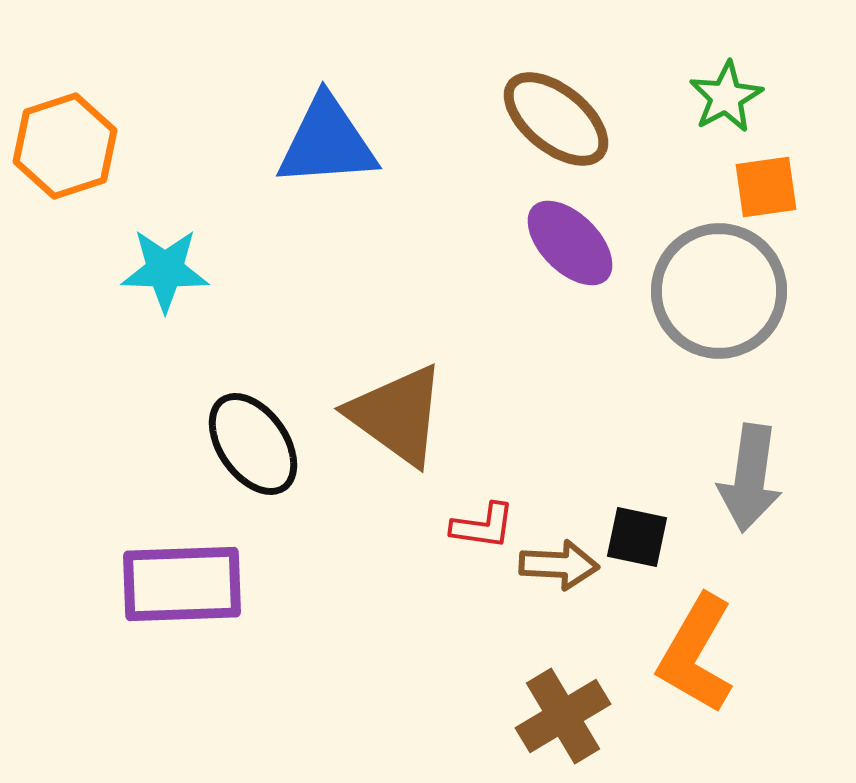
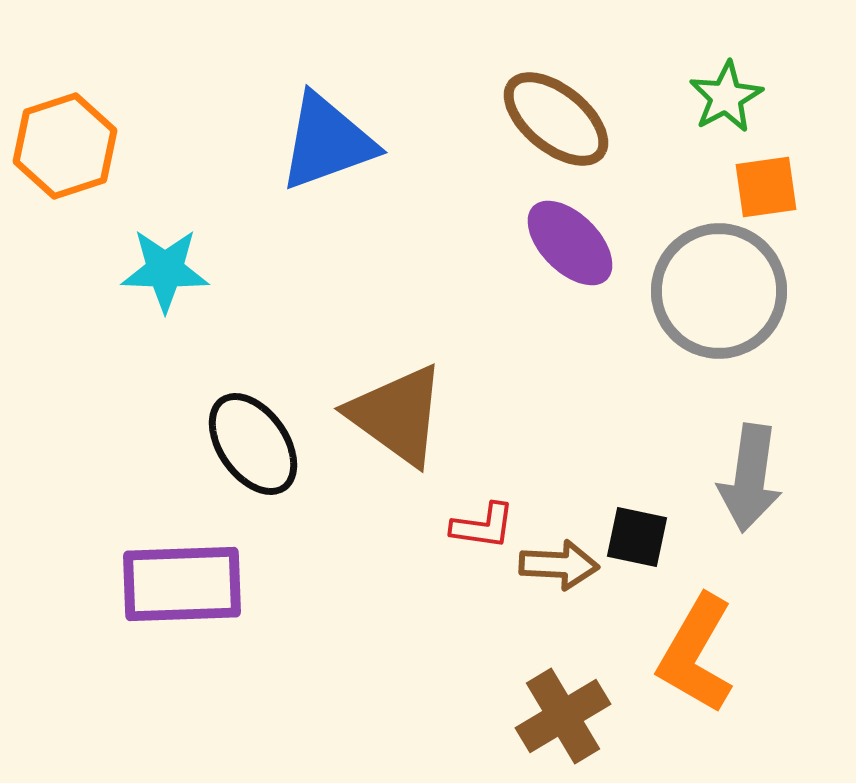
blue triangle: rotated 16 degrees counterclockwise
